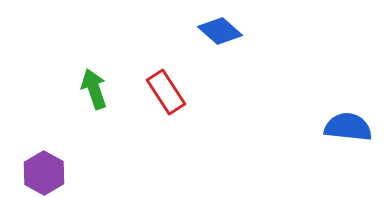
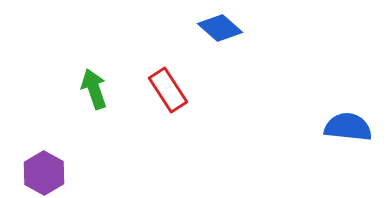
blue diamond: moved 3 px up
red rectangle: moved 2 px right, 2 px up
